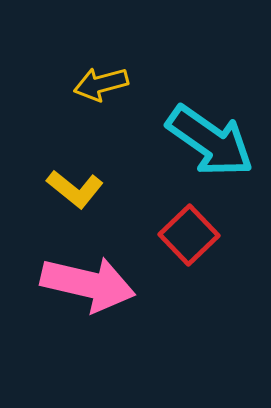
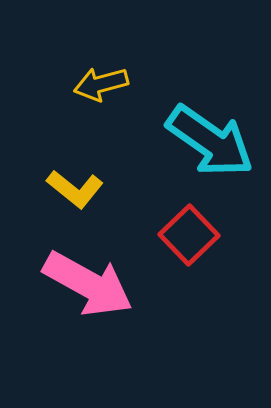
pink arrow: rotated 16 degrees clockwise
